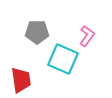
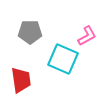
gray pentagon: moved 7 px left
pink L-shape: rotated 25 degrees clockwise
